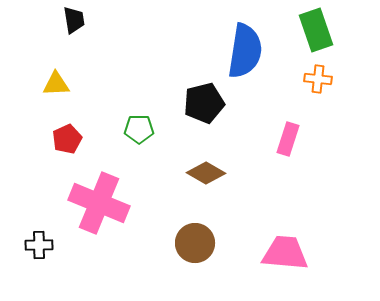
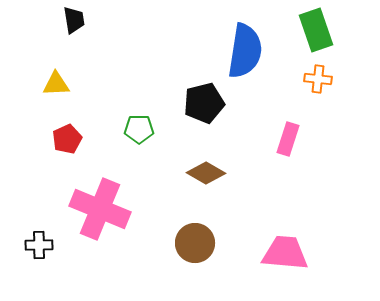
pink cross: moved 1 px right, 6 px down
